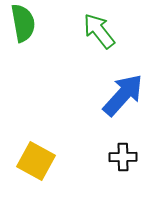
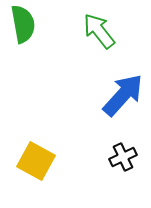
green semicircle: moved 1 px down
black cross: rotated 24 degrees counterclockwise
